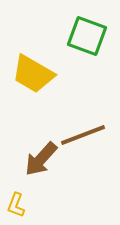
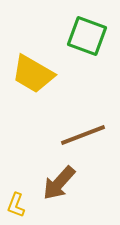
brown arrow: moved 18 px right, 24 px down
